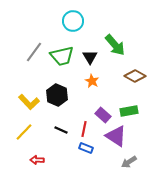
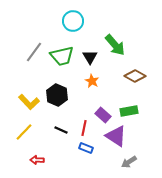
red line: moved 1 px up
